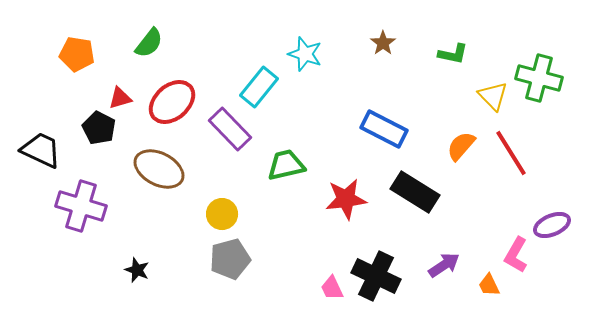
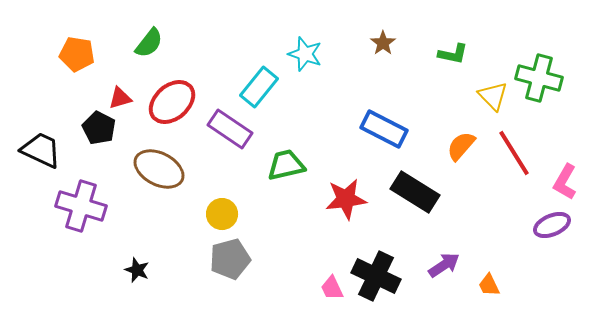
purple rectangle: rotated 12 degrees counterclockwise
red line: moved 3 px right
pink L-shape: moved 49 px right, 73 px up
